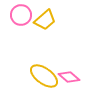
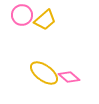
pink circle: moved 1 px right
yellow ellipse: moved 3 px up
